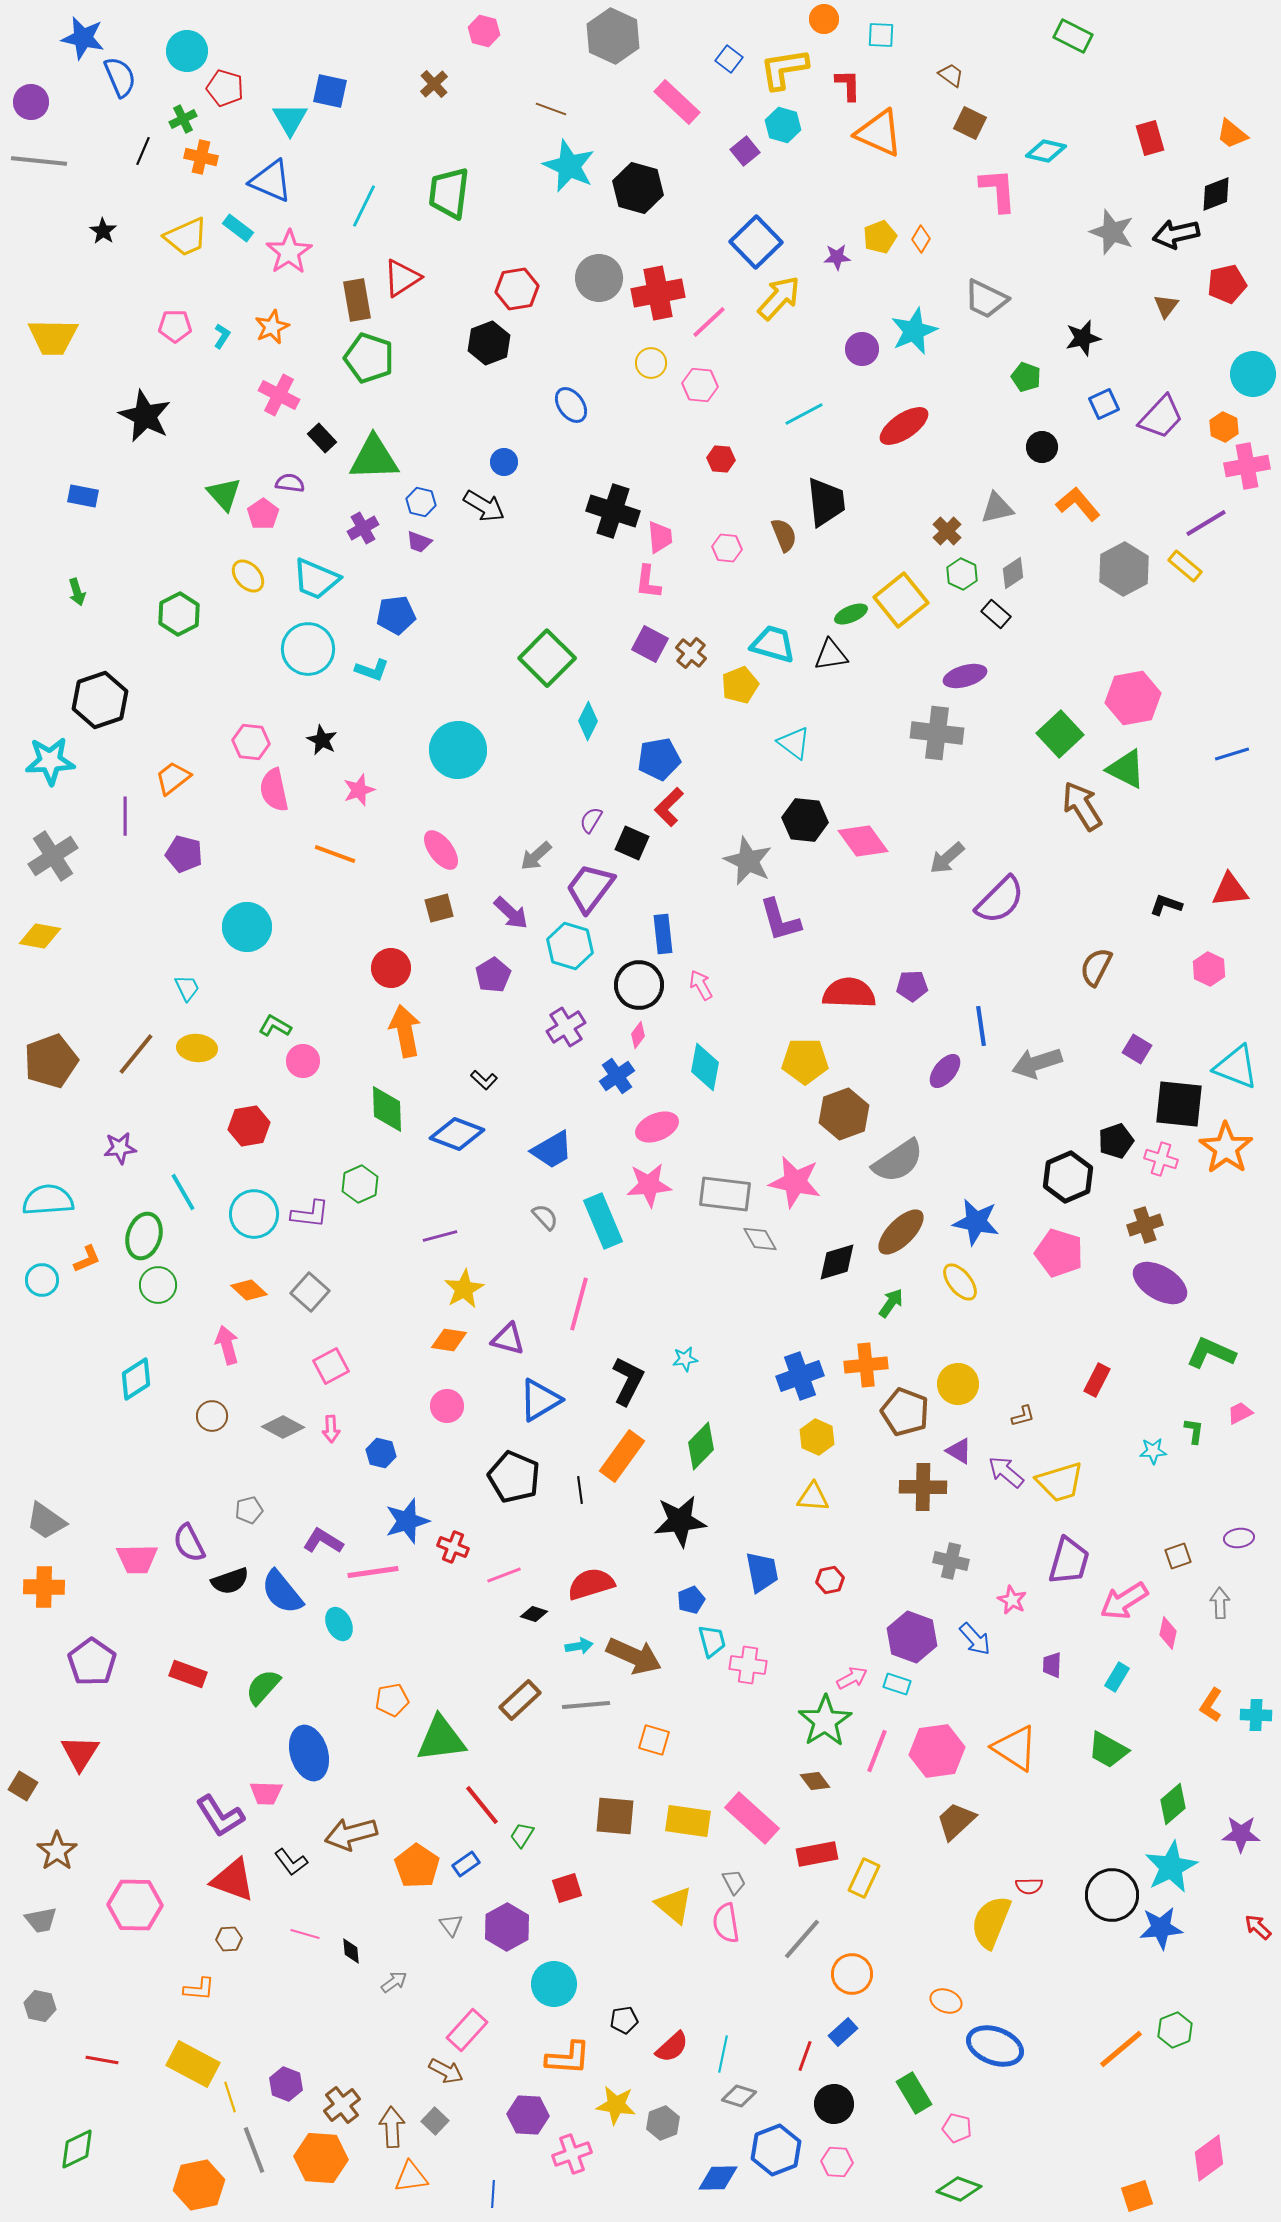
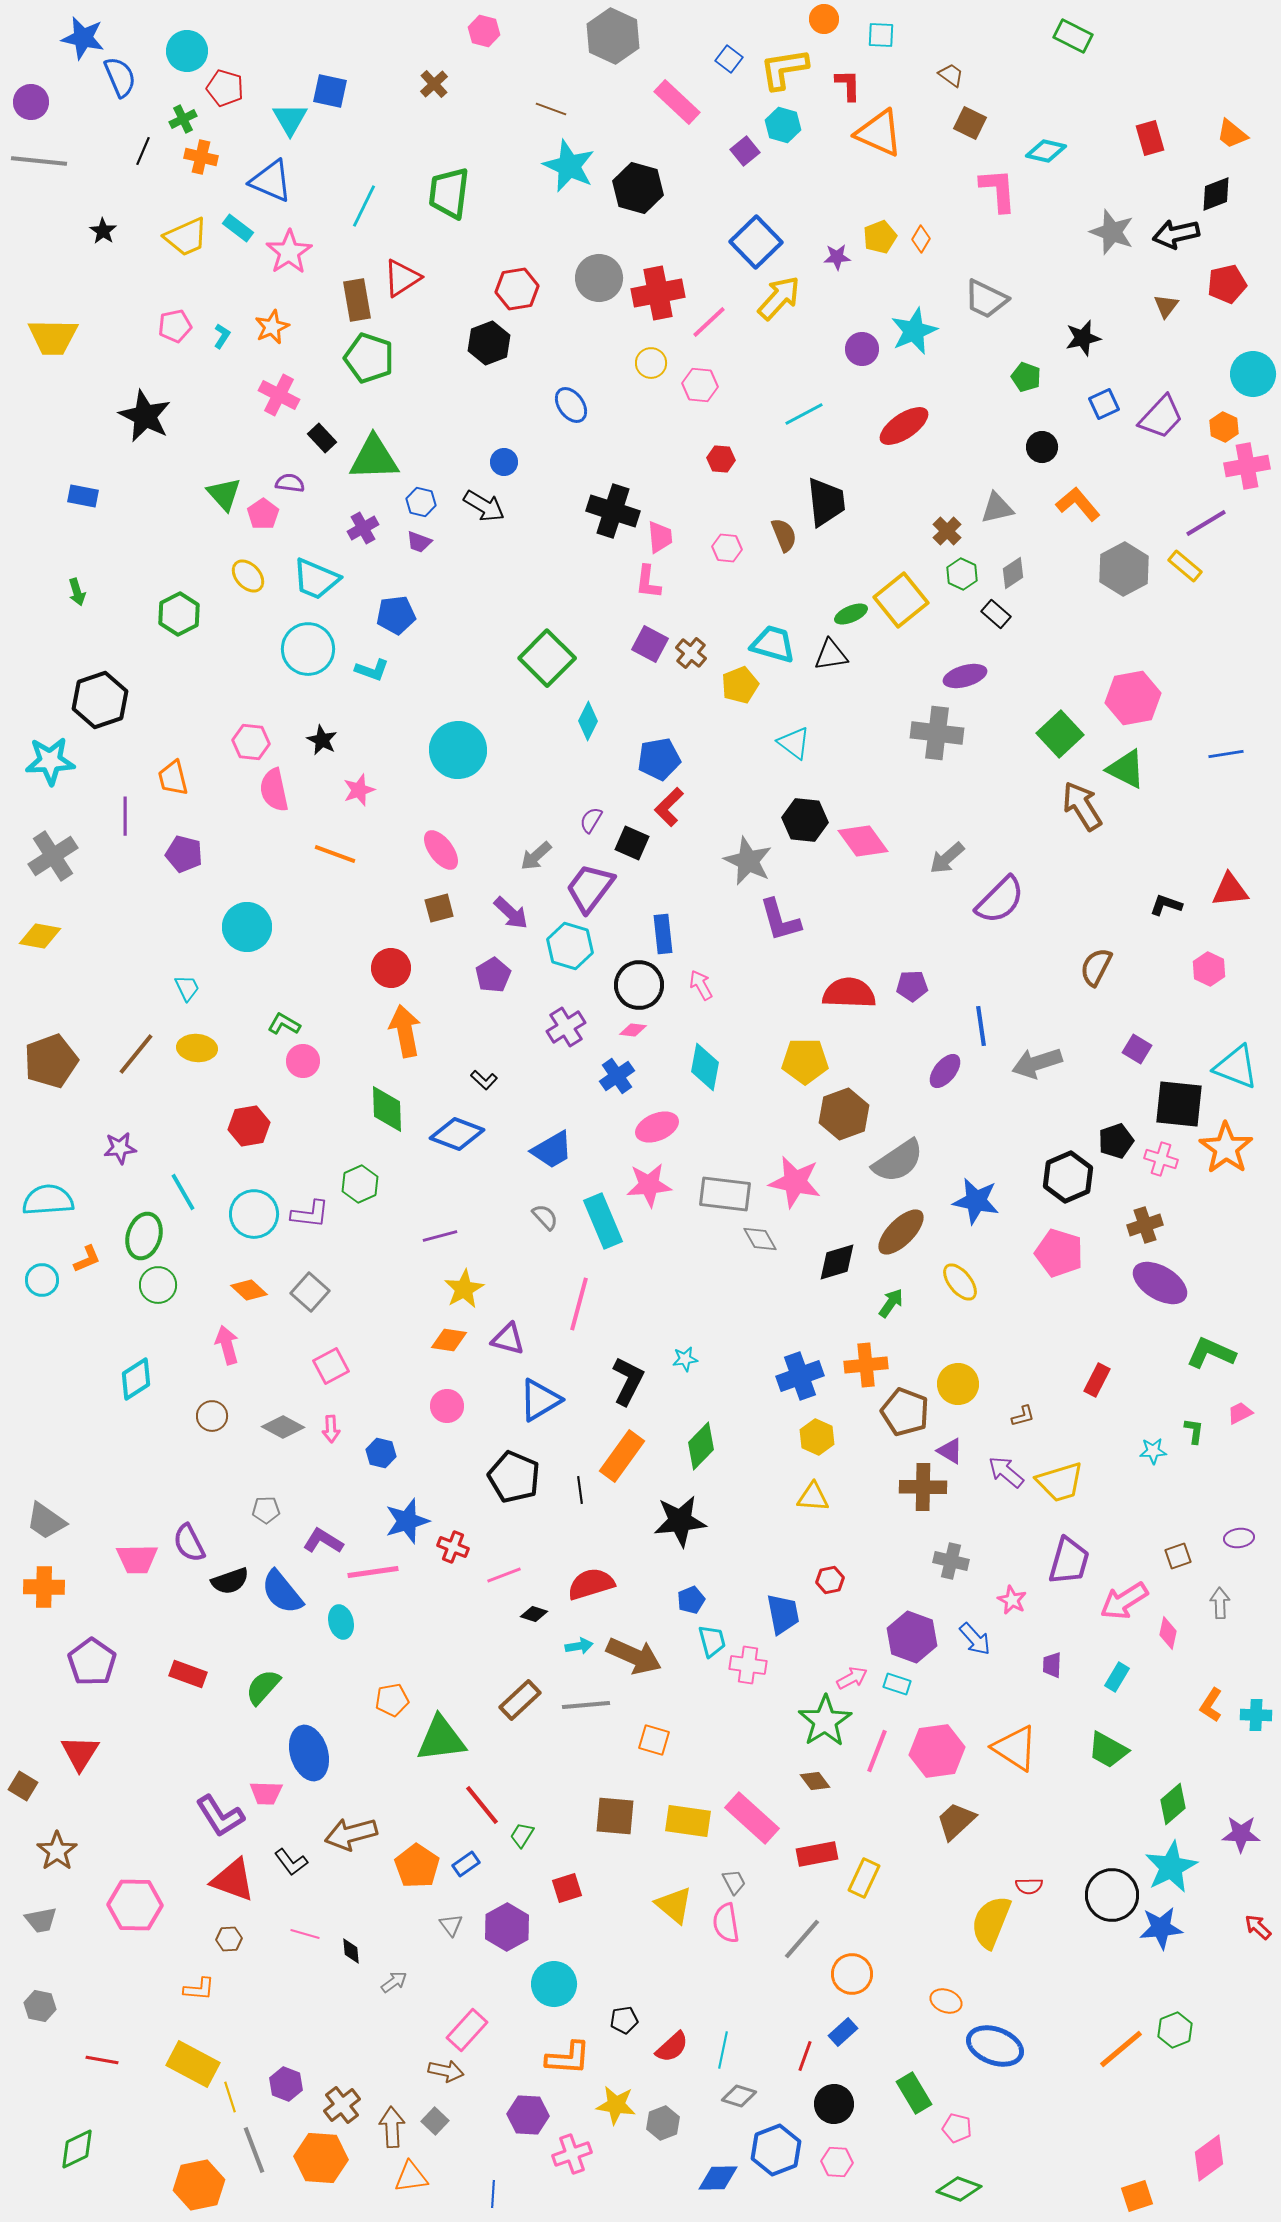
pink pentagon at (175, 326): rotated 12 degrees counterclockwise
blue line at (1232, 754): moved 6 px left; rotated 8 degrees clockwise
orange trapezoid at (173, 778): rotated 66 degrees counterclockwise
green L-shape at (275, 1026): moved 9 px right, 2 px up
pink diamond at (638, 1035): moved 5 px left, 5 px up; rotated 60 degrees clockwise
blue star at (976, 1222): moved 21 px up
purple triangle at (959, 1451): moved 9 px left
gray pentagon at (249, 1510): moved 17 px right; rotated 12 degrees clockwise
blue trapezoid at (762, 1572): moved 21 px right, 42 px down
cyan ellipse at (339, 1624): moved 2 px right, 2 px up; rotated 12 degrees clockwise
cyan line at (723, 2054): moved 4 px up
brown arrow at (446, 2071): rotated 16 degrees counterclockwise
